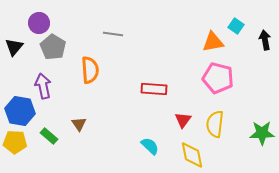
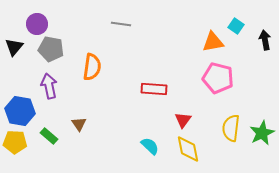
purple circle: moved 2 px left, 1 px down
gray line: moved 8 px right, 10 px up
gray pentagon: moved 2 px left, 2 px down; rotated 20 degrees counterclockwise
orange semicircle: moved 2 px right, 3 px up; rotated 12 degrees clockwise
purple arrow: moved 6 px right
yellow semicircle: moved 16 px right, 4 px down
green star: rotated 25 degrees counterclockwise
yellow diamond: moved 4 px left, 6 px up
